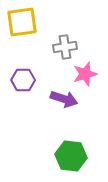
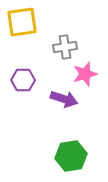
green hexagon: rotated 16 degrees counterclockwise
